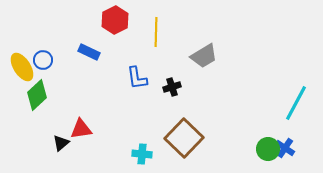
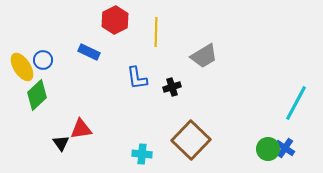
brown square: moved 7 px right, 2 px down
black triangle: rotated 24 degrees counterclockwise
